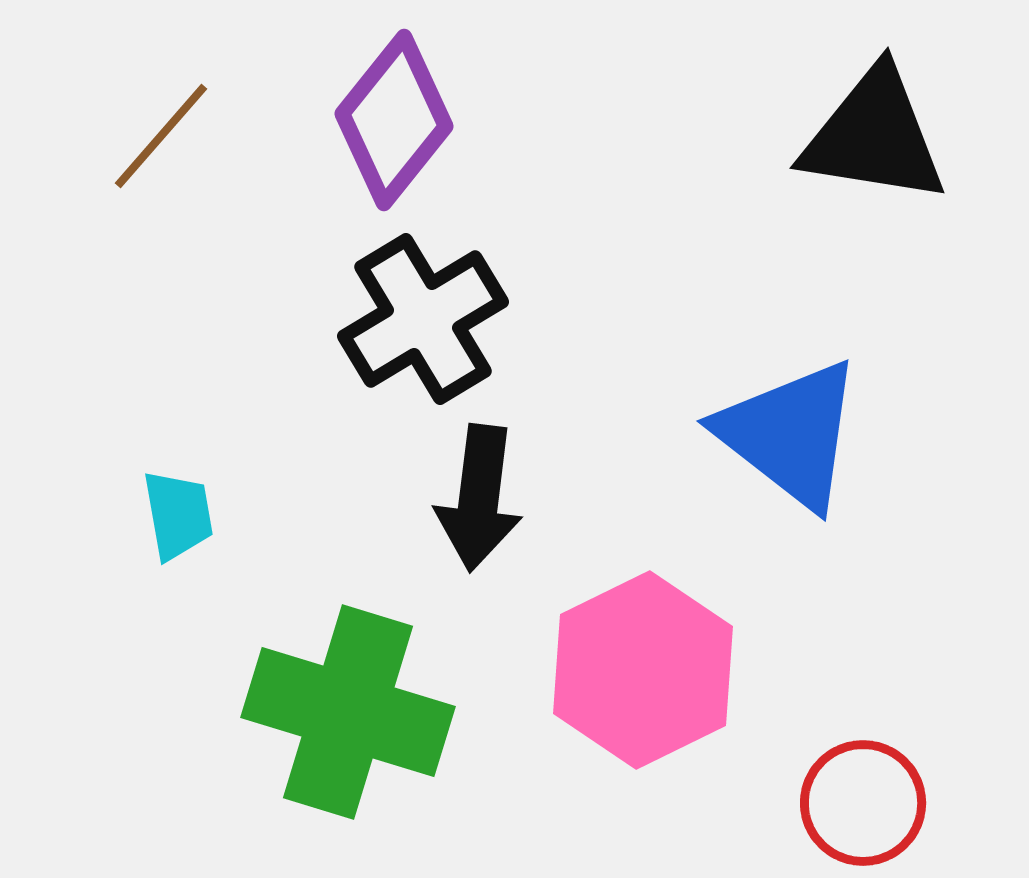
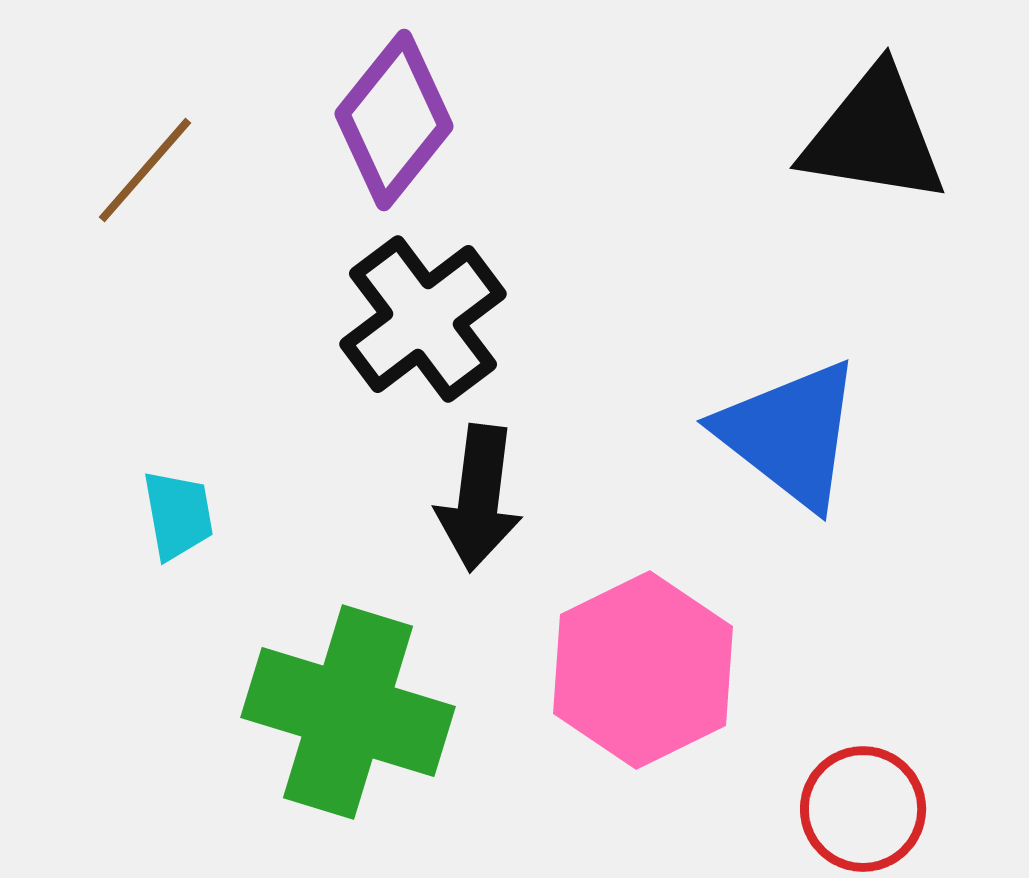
brown line: moved 16 px left, 34 px down
black cross: rotated 6 degrees counterclockwise
red circle: moved 6 px down
